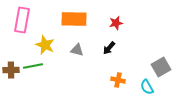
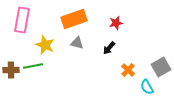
orange rectangle: rotated 20 degrees counterclockwise
gray triangle: moved 7 px up
orange cross: moved 10 px right, 10 px up; rotated 32 degrees clockwise
